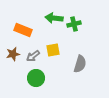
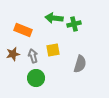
gray arrow: rotated 112 degrees clockwise
